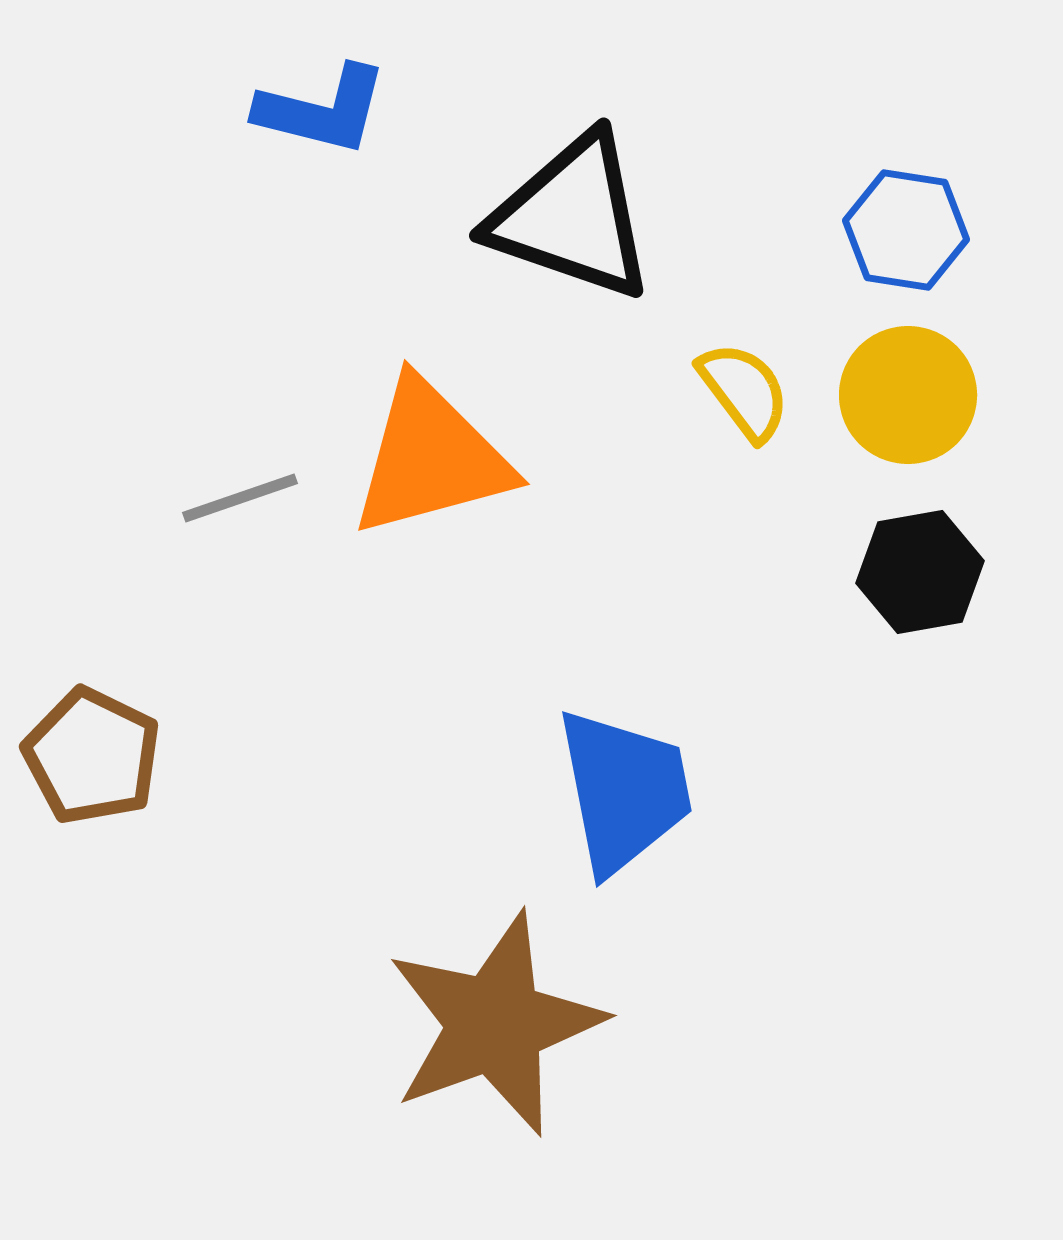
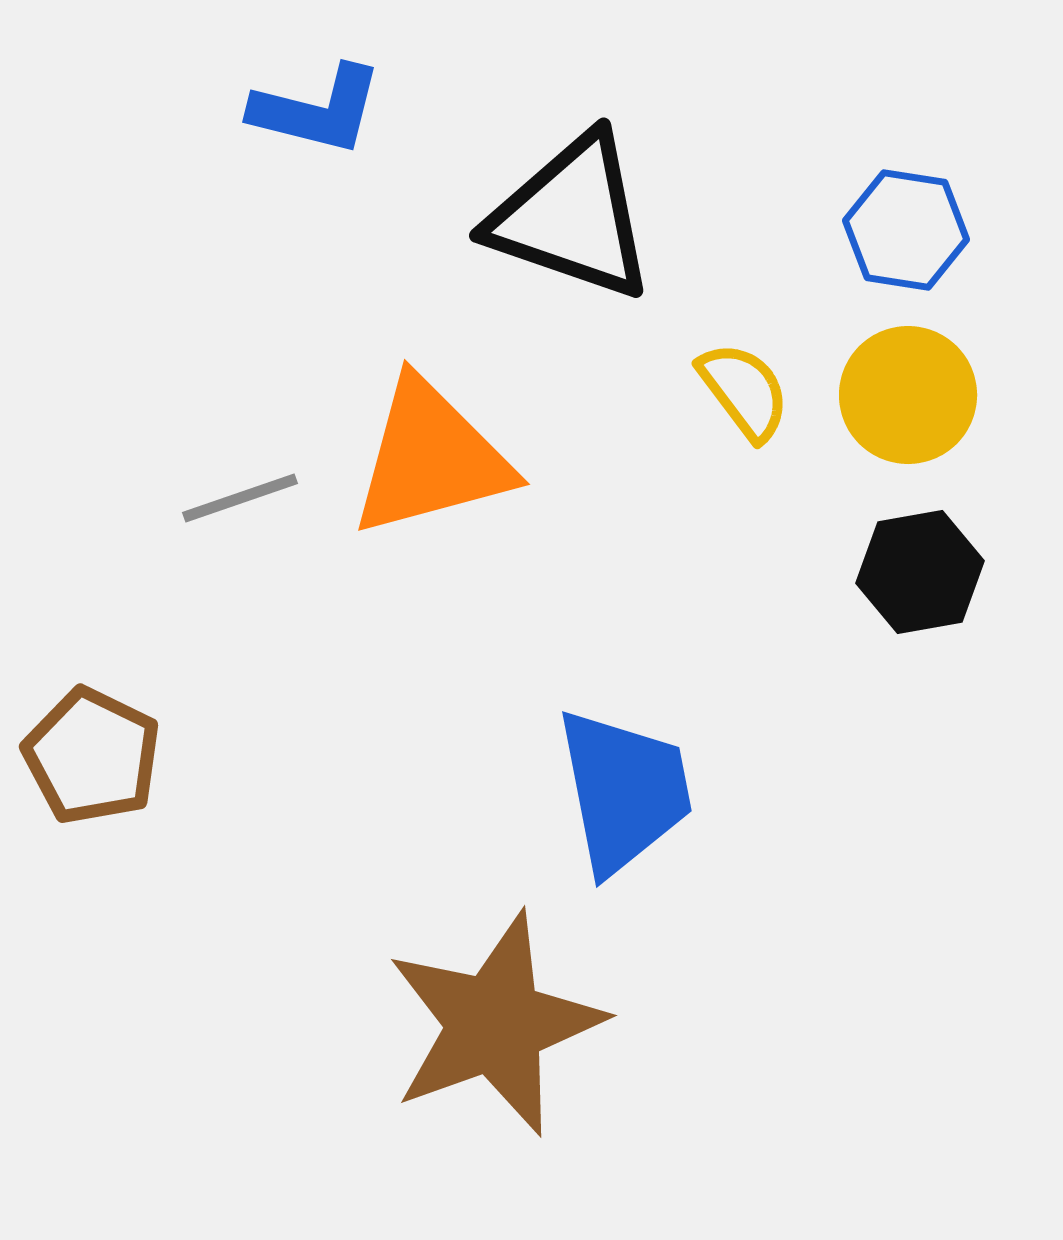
blue L-shape: moved 5 px left
